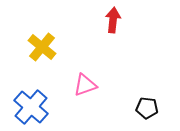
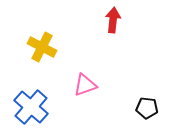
yellow cross: rotated 12 degrees counterclockwise
